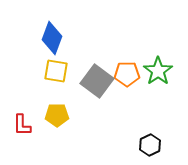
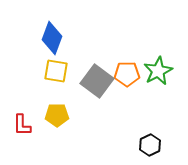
green star: rotated 8 degrees clockwise
